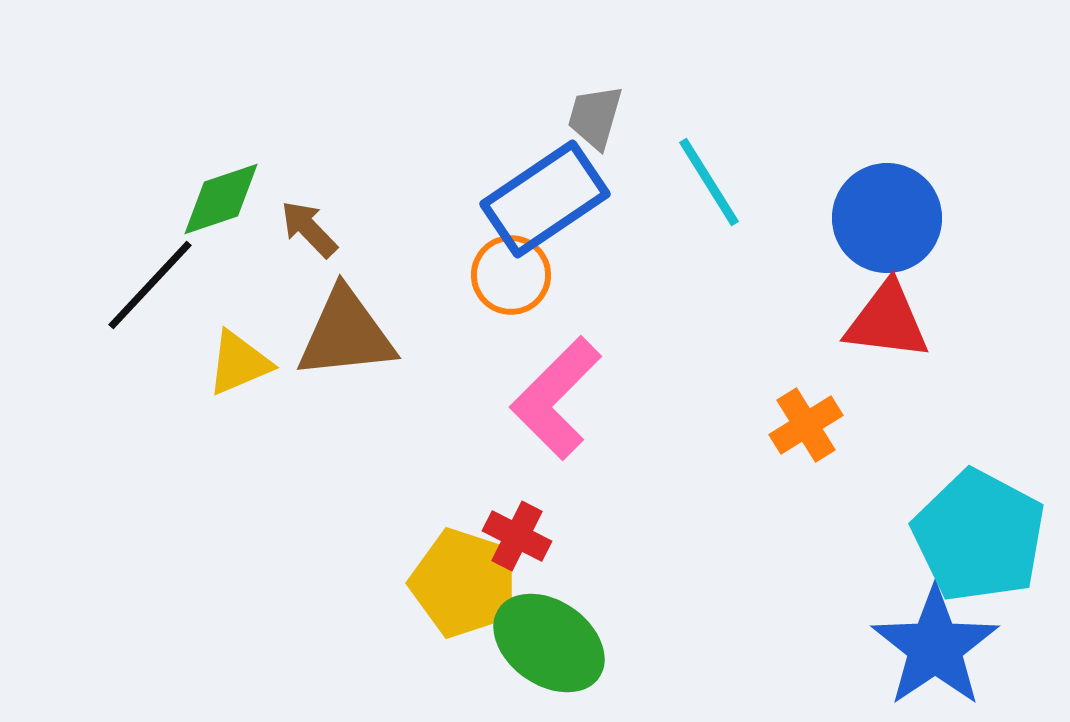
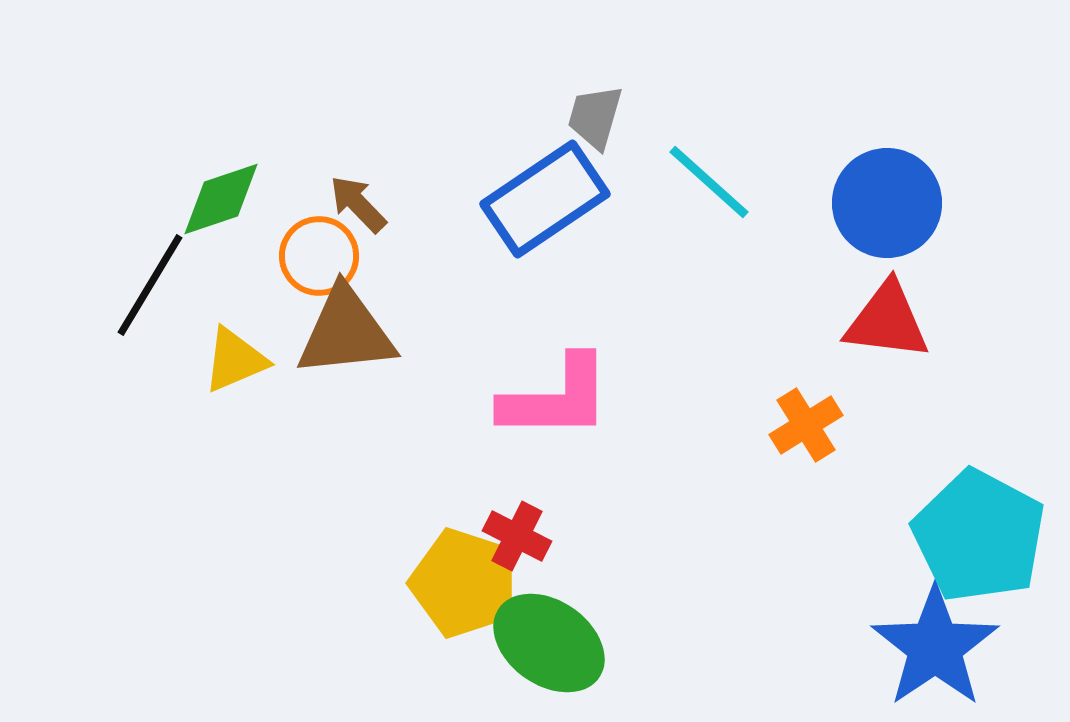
cyan line: rotated 16 degrees counterclockwise
blue circle: moved 15 px up
brown arrow: moved 49 px right, 25 px up
orange circle: moved 192 px left, 19 px up
black line: rotated 12 degrees counterclockwise
brown triangle: moved 2 px up
yellow triangle: moved 4 px left, 3 px up
pink L-shape: rotated 135 degrees counterclockwise
